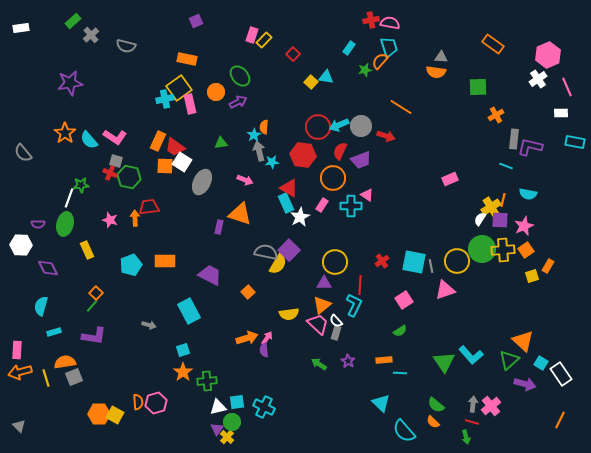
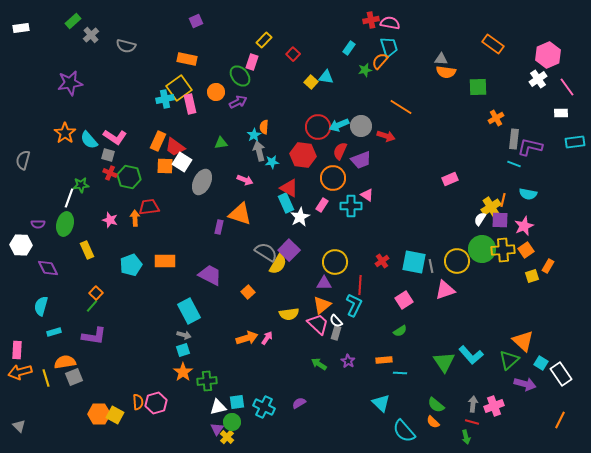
pink rectangle at (252, 35): moved 27 px down
gray triangle at (441, 57): moved 2 px down
orange semicircle at (436, 72): moved 10 px right
pink line at (567, 87): rotated 12 degrees counterclockwise
orange cross at (496, 115): moved 3 px down
cyan rectangle at (575, 142): rotated 18 degrees counterclockwise
gray semicircle at (23, 153): moved 7 px down; rotated 54 degrees clockwise
gray square at (116, 161): moved 8 px left, 6 px up
cyan line at (506, 166): moved 8 px right, 2 px up
gray semicircle at (266, 252): rotated 20 degrees clockwise
gray arrow at (149, 325): moved 35 px right, 10 px down
purple semicircle at (264, 350): moved 35 px right, 53 px down; rotated 64 degrees clockwise
pink cross at (491, 406): moved 3 px right; rotated 18 degrees clockwise
